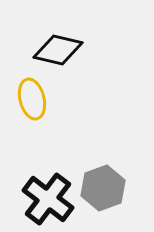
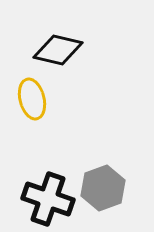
black cross: rotated 18 degrees counterclockwise
